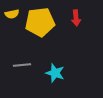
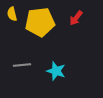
yellow semicircle: rotated 88 degrees clockwise
red arrow: rotated 42 degrees clockwise
cyan star: moved 1 px right, 2 px up
